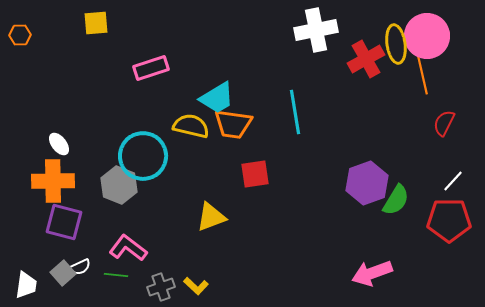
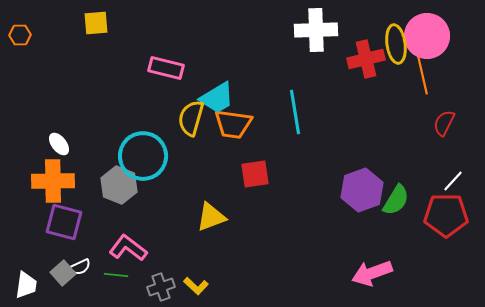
white cross: rotated 9 degrees clockwise
red cross: rotated 15 degrees clockwise
pink rectangle: moved 15 px right; rotated 32 degrees clockwise
yellow semicircle: moved 8 px up; rotated 87 degrees counterclockwise
purple hexagon: moved 5 px left, 7 px down
red pentagon: moved 3 px left, 5 px up
